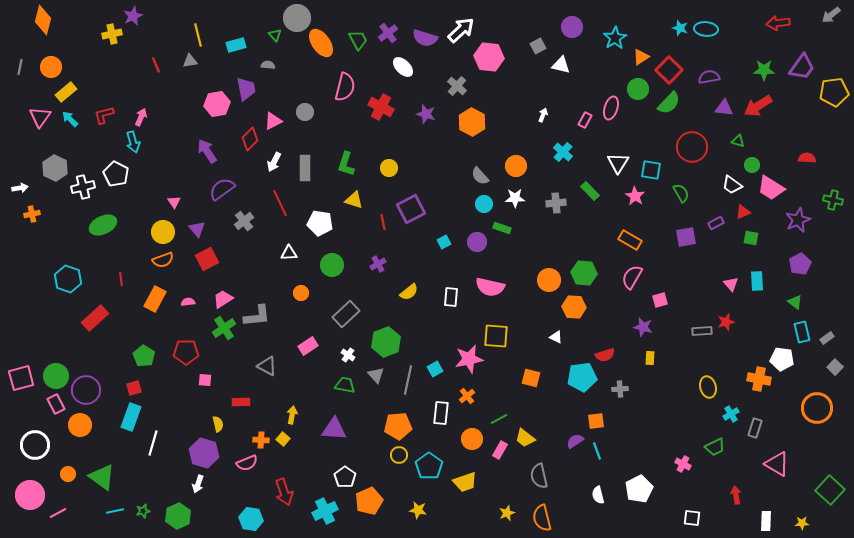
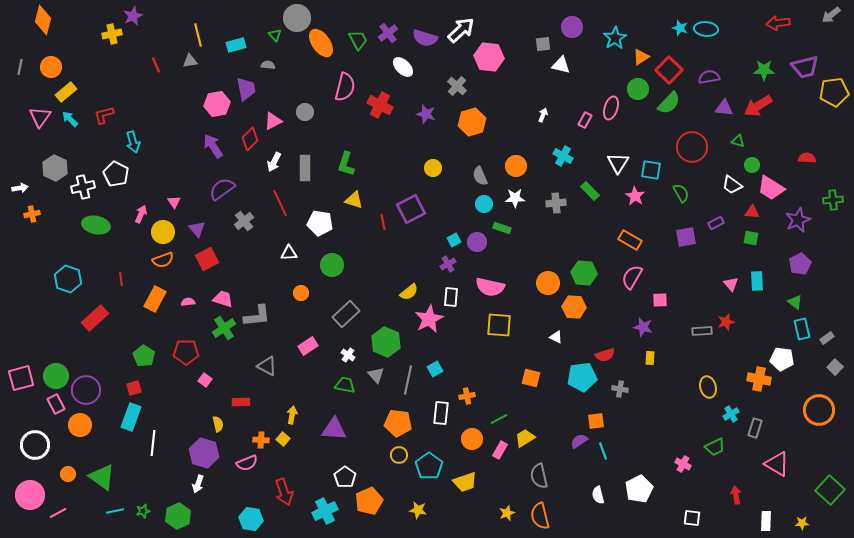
gray square at (538, 46): moved 5 px right, 2 px up; rotated 21 degrees clockwise
purple trapezoid at (802, 67): moved 3 px right; rotated 40 degrees clockwise
red cross at (381, 107): moved 1 px left, 2 px up
pink arrow at (141, 117): moved 97 px down
orange hexagon at (472, 122): rotated 16 degrees clockwise
purple arrow at (207, 151): moved 6 px right, 5 px up
cyan cross at (563, 152): moved 4 px down; rotated 12 degrees counterclockwise
yellow circle at (389, 168): moved 44 px right
gray semicircle at (480, 176): rotated 18 degrees clockwise
green cross at (833, 200): rotated 18 degrees counterclockwise
red triangle at (743, 212): moved 9 px right; rotated 28 degrees clockwise
green ellipse at (103, 225): moved 7 px left; rotated 36 degrees clockwise
cyan square at (444, 242): moved 10 px right, 2 px up
purple cross at (378, 264): moved 70 px right
orange circle at (549, 280): moved 1 px left, 3 px down
pink trapezoid at (223, 299): rotated 50 degrees clockwise
pink square at (660, 300): rotated 14 degrees clockwise
cyan rectangle at (802, 332): moved 3 px up
yellow square at (496, 336): moved 3 px right, 11 px up
green hexagon at (386, 342): rotated 16 degrees counterclockwise
pink star at (469, 359): moved 40 px left, 40 px up; rotated 16 degrees counterclockwise
pink square at (205, 380): rotated 32 degrees clockwise
gray cross at (620, 389): rotated 14 degrees clockwise
orange cross at (467, 396): rotated 28 degrees clockwise
orange circle at (817, 408): moved 2 px right, 2 px down
orange pentagon at (398, 426): moved 3 px up; rotated 12 degrees clockwise
yellow trapezoid at (525, 438): rotated 110 degrees clockwise
purple semicircle at (575, 441): moved 4 px right
white line at (153, 443): rotated 10 degrees counterclockwise
cyan line at (597, 451): moved 6 px right
orange semicircle at (542, 518): moved 2 px left, 2 px up
